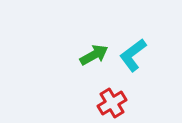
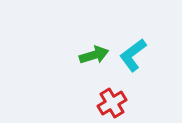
green arrow: rotated 12 degrees clockwise
